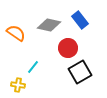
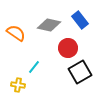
cyan line: moved 1 px right
